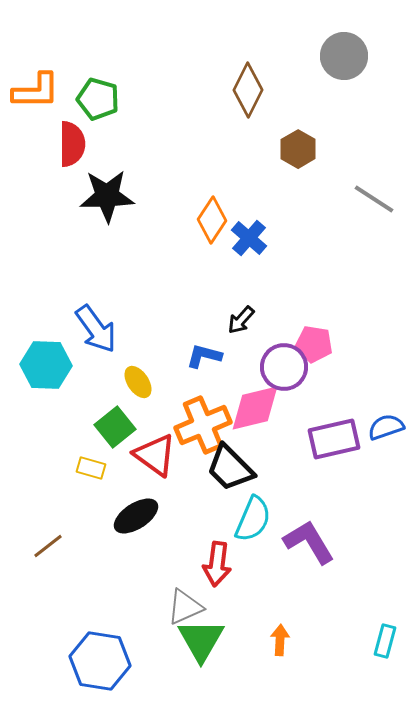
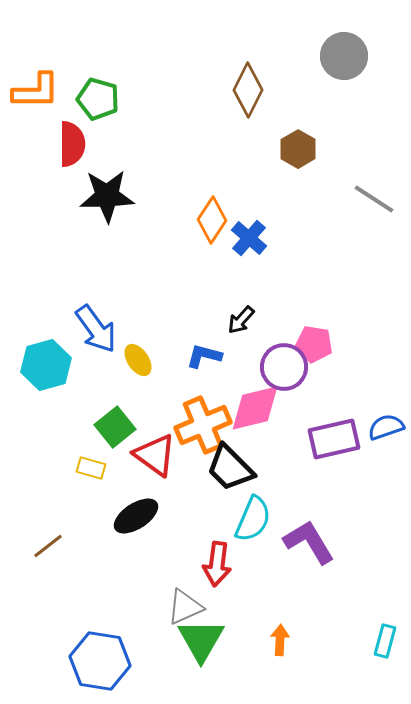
cyan hexagon: rotated 18 degrees counterclockwise
yellow ellipse: moved 22 px up
